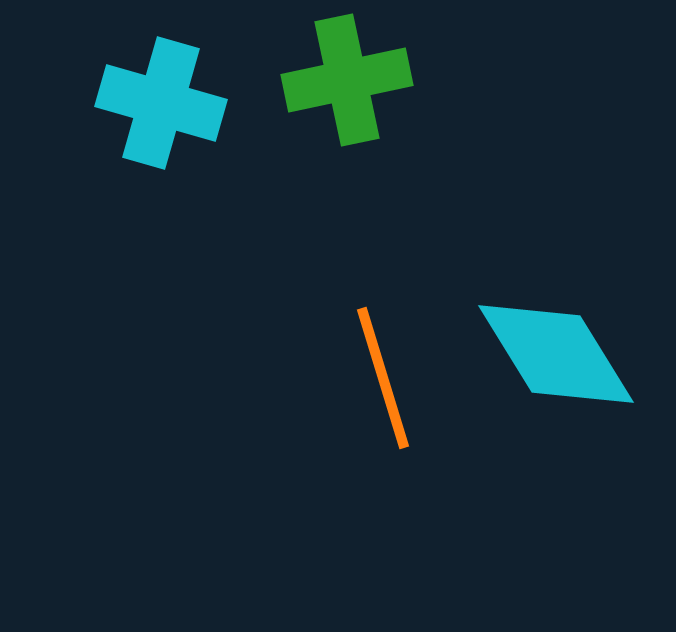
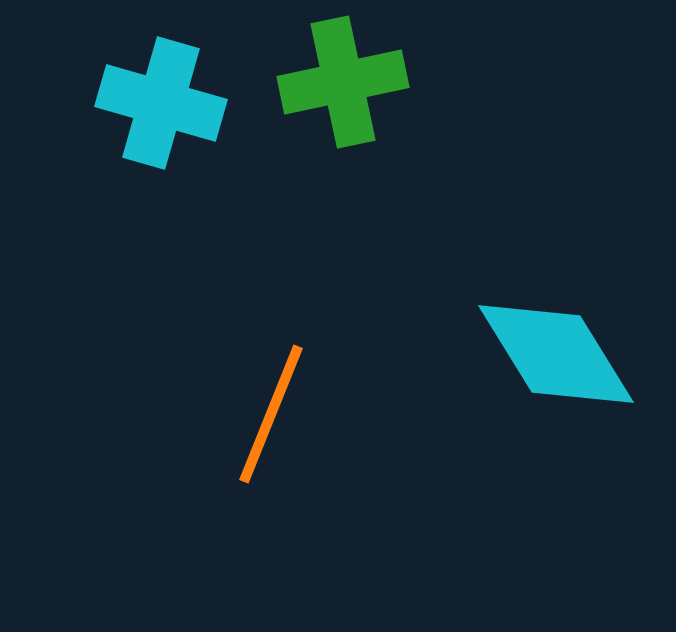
green cross: moved 4 px left, 2 px down
orange line: moved 112 px left, 36 px down; rotated 39 degrees clockwise
